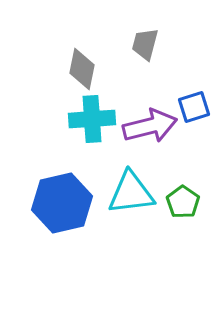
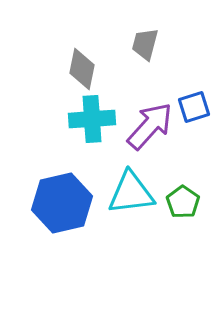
purple arrow: rotated 34 degrees counterclockwise
